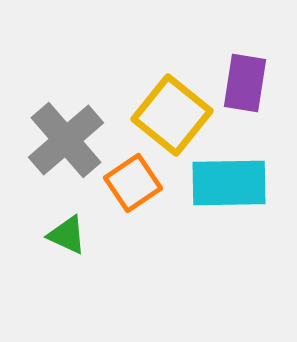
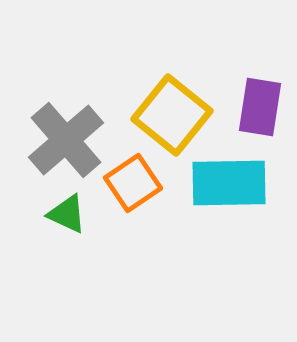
purple rectangle: moved 15 px right, 24 px down
green triangle: moved 21 px up
